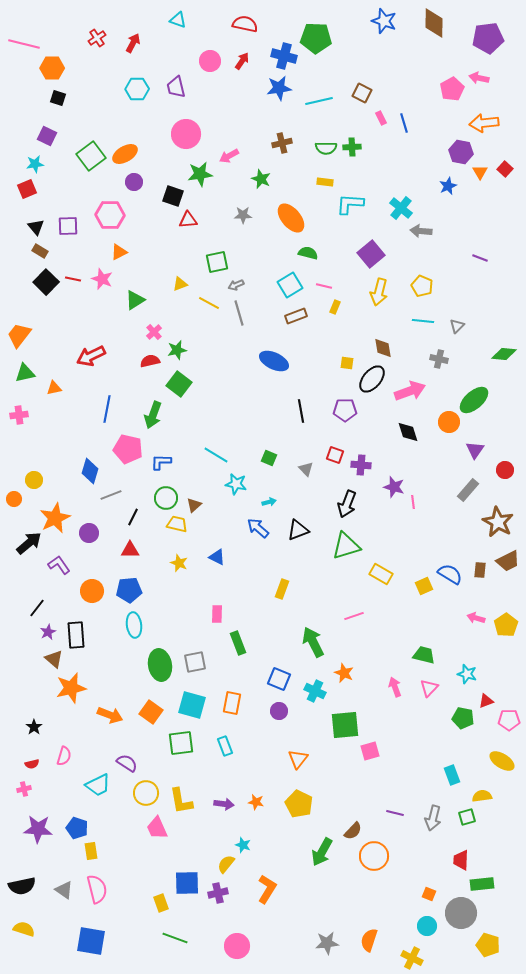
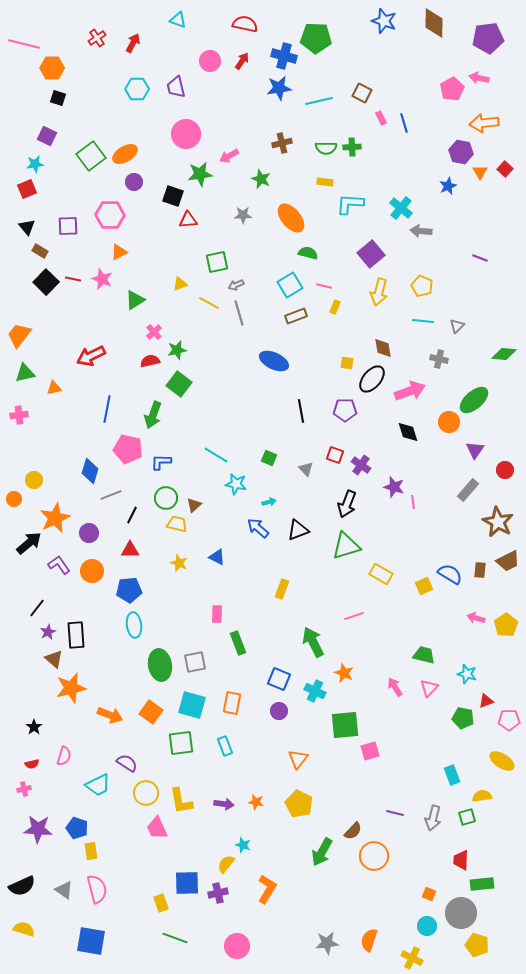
black triangle at (36, 227): moved 9 px left
purple cross at (361, 465): rotated 30 degrees clockwise
black line at (133, 517): moved 1 px left, 2 px up
orange circle at (92, 591): moved 20 px up
pink arrow at (395, 687): rotated 12 degrees counterclockwise
black semicircle at (22, 886): rotated 12 degrees counterclockwise
yellow pentagon at (488, 945): moved 11 px left
